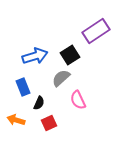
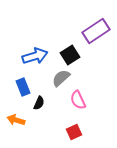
red square: moved 25 px right, 9 px down
